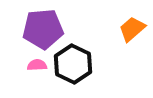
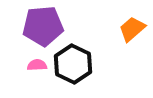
purple pentagon: moved 3 px up
